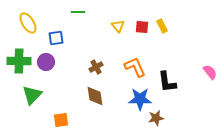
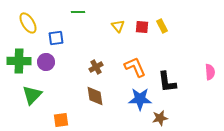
pink semicircle: rotated 35 degrees clockwise
brown star: moved 4 px right
